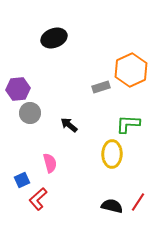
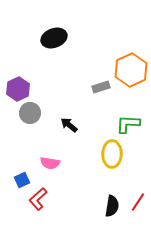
purple hexagon: rotated 20 degrees counterclockwise
pink semicircle: rotated 114 degrees clockwise
black semicircle: rotated 85 degrees clockwise
